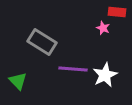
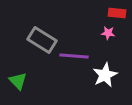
red rectangle: moved 1 px down
pink star: moved 5 px right, 5 px down; rotated 16 degrees counterclockwise
gray rectangle: moved 2 px up
purple line: moved 1 px right, 13 px up
